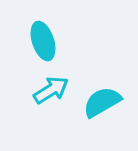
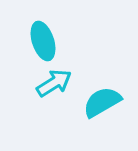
cyan arrow: moved 3 px right, 7 px up
